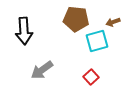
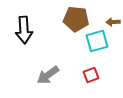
brown arrow: rotated 16 degrees clockwise
black arrow: moved 1 px up
gray arrow: moved 6 px right, 5 px down
red square: moved 2 px up; rotated 21 degrees clockwise
